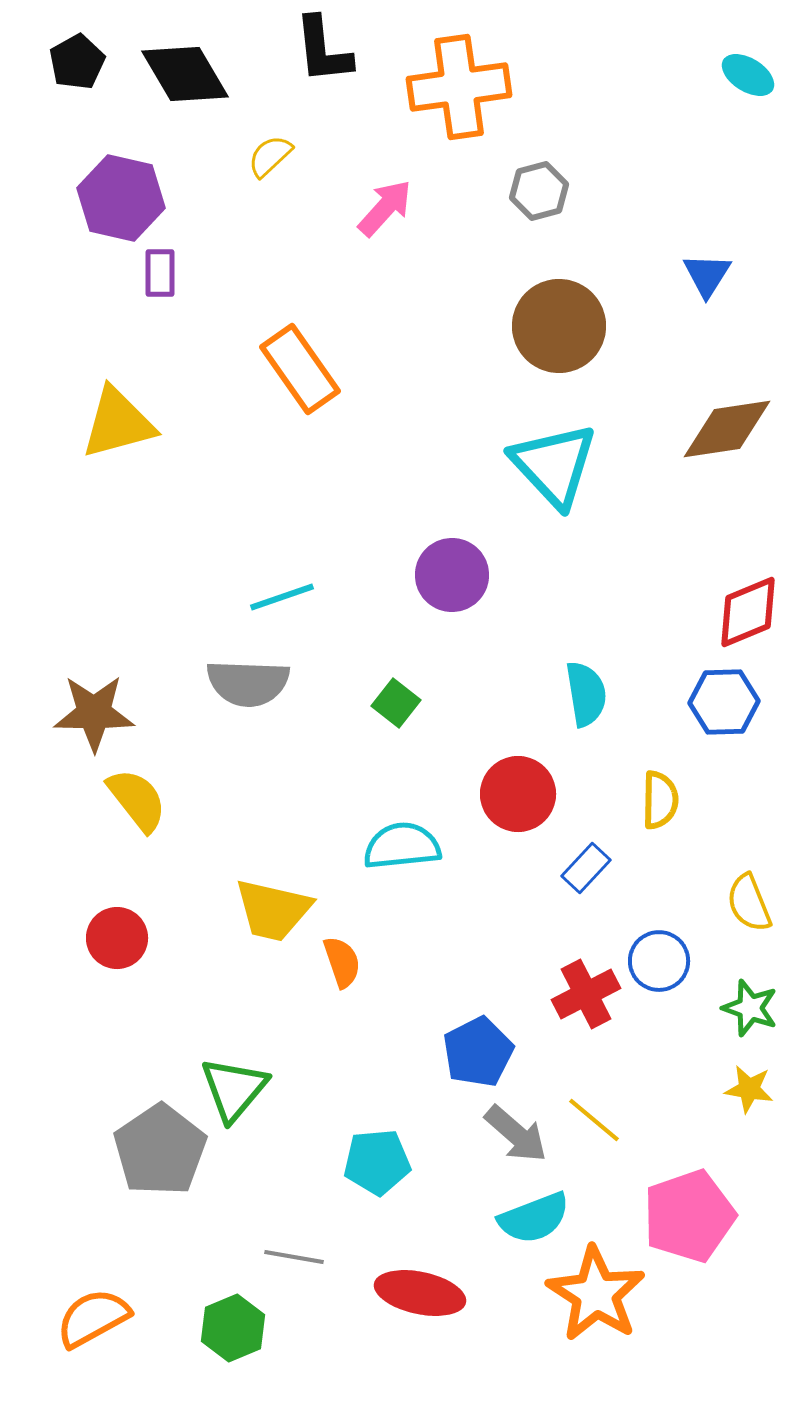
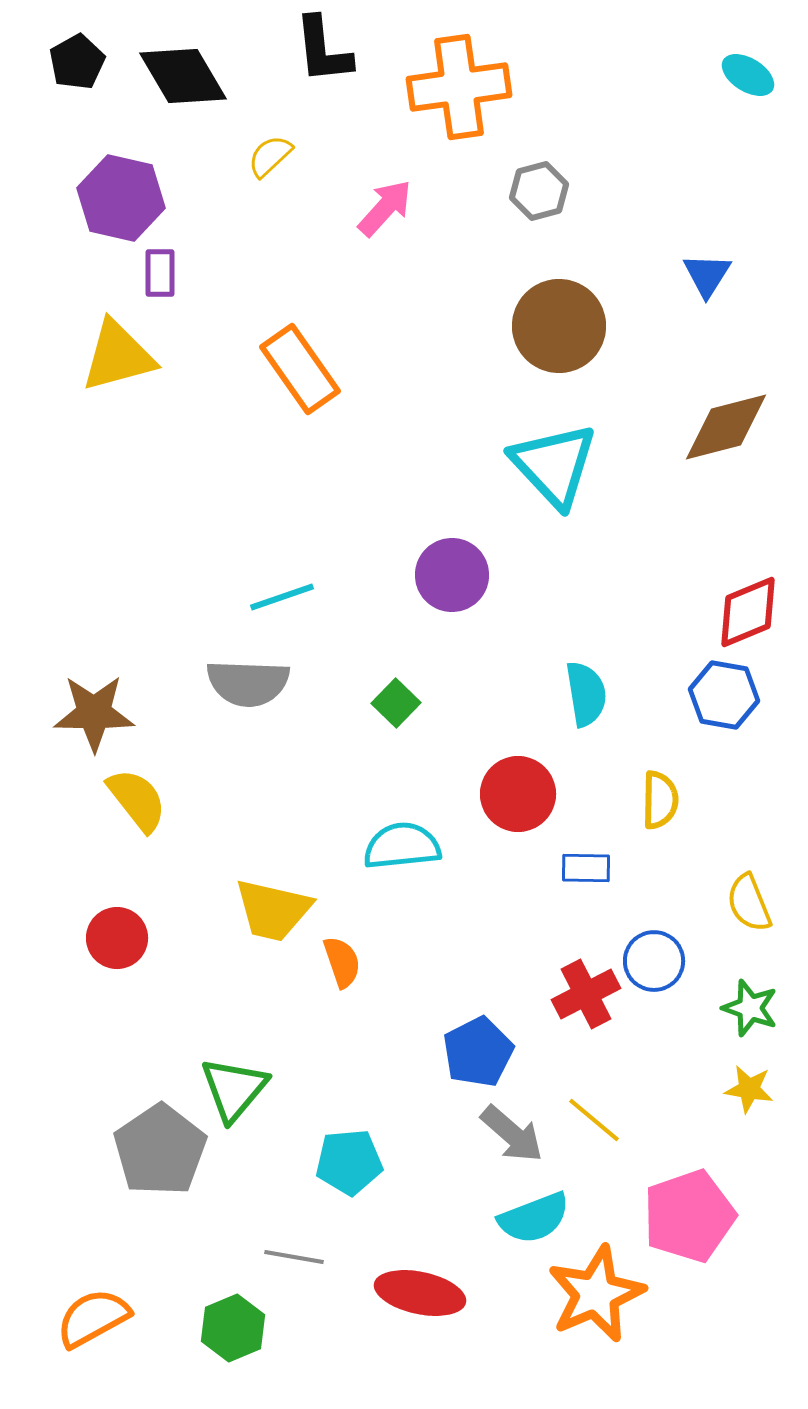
black diamond at (185, 74): moved 2 px left, 2 px down
yellow triangle at (118, 423): moved 67 px up
brown diamond at (727, 429): moved 1 px left, 2 px up; rotated 6 degrees counterclockwise
blue hexagon at (724, 702): moved 7 px up; rotated 12 degrees clockwise
green square at (396, 703): rotated 6 degrees clockwise
blue rectangle at (586, 868): rotated 48 degrees clockwise
blue circle at (659, 961): moved 5 px left
gray arrow at (516, 1134): moved 4 px left
cyan pentagon at (377, 1162): moved 28 px left
orange star at (596, 1294): rotated 16 degrees clockwise
